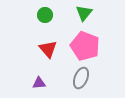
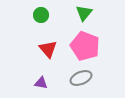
green circle: moved 4 px left
gray ellipse: rotated 45 degrees clockwise
purple triangle: moved 2 px right; rotated 16 degrees clockwise
